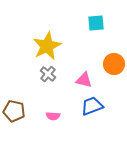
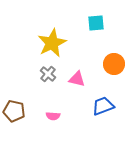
yellow star: moved 5 px right, 3 px up
pink triangle: moved 7 px left, 1 px up
blue trapezoid: moved 11 px right
